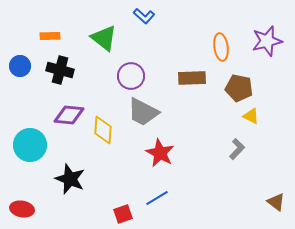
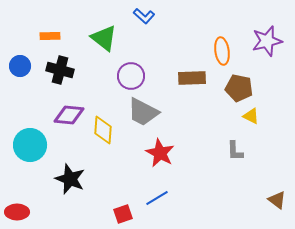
orange ellipse: moved 1 px right, 4 px down
gray L-shape: moved 2 px left, 2 px down; rotated 135 degrees clockwise
brown triangle: moved 1 px right, 2 px up
red ellipse: moved 5 px left, 3 px down; rotated 10 degrees counterclockwise
